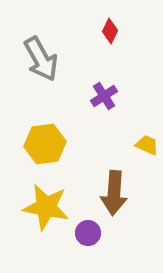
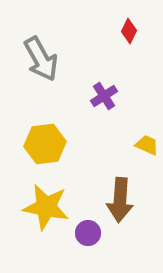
red diamond: moved 19 px right
brown arrow: moved 6 px right, 7 px down
